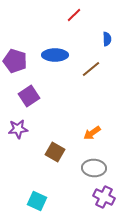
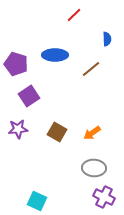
purple pentagon: moved 1 px right, 3 px down
brown square: moved 2 px right, 20 px up
